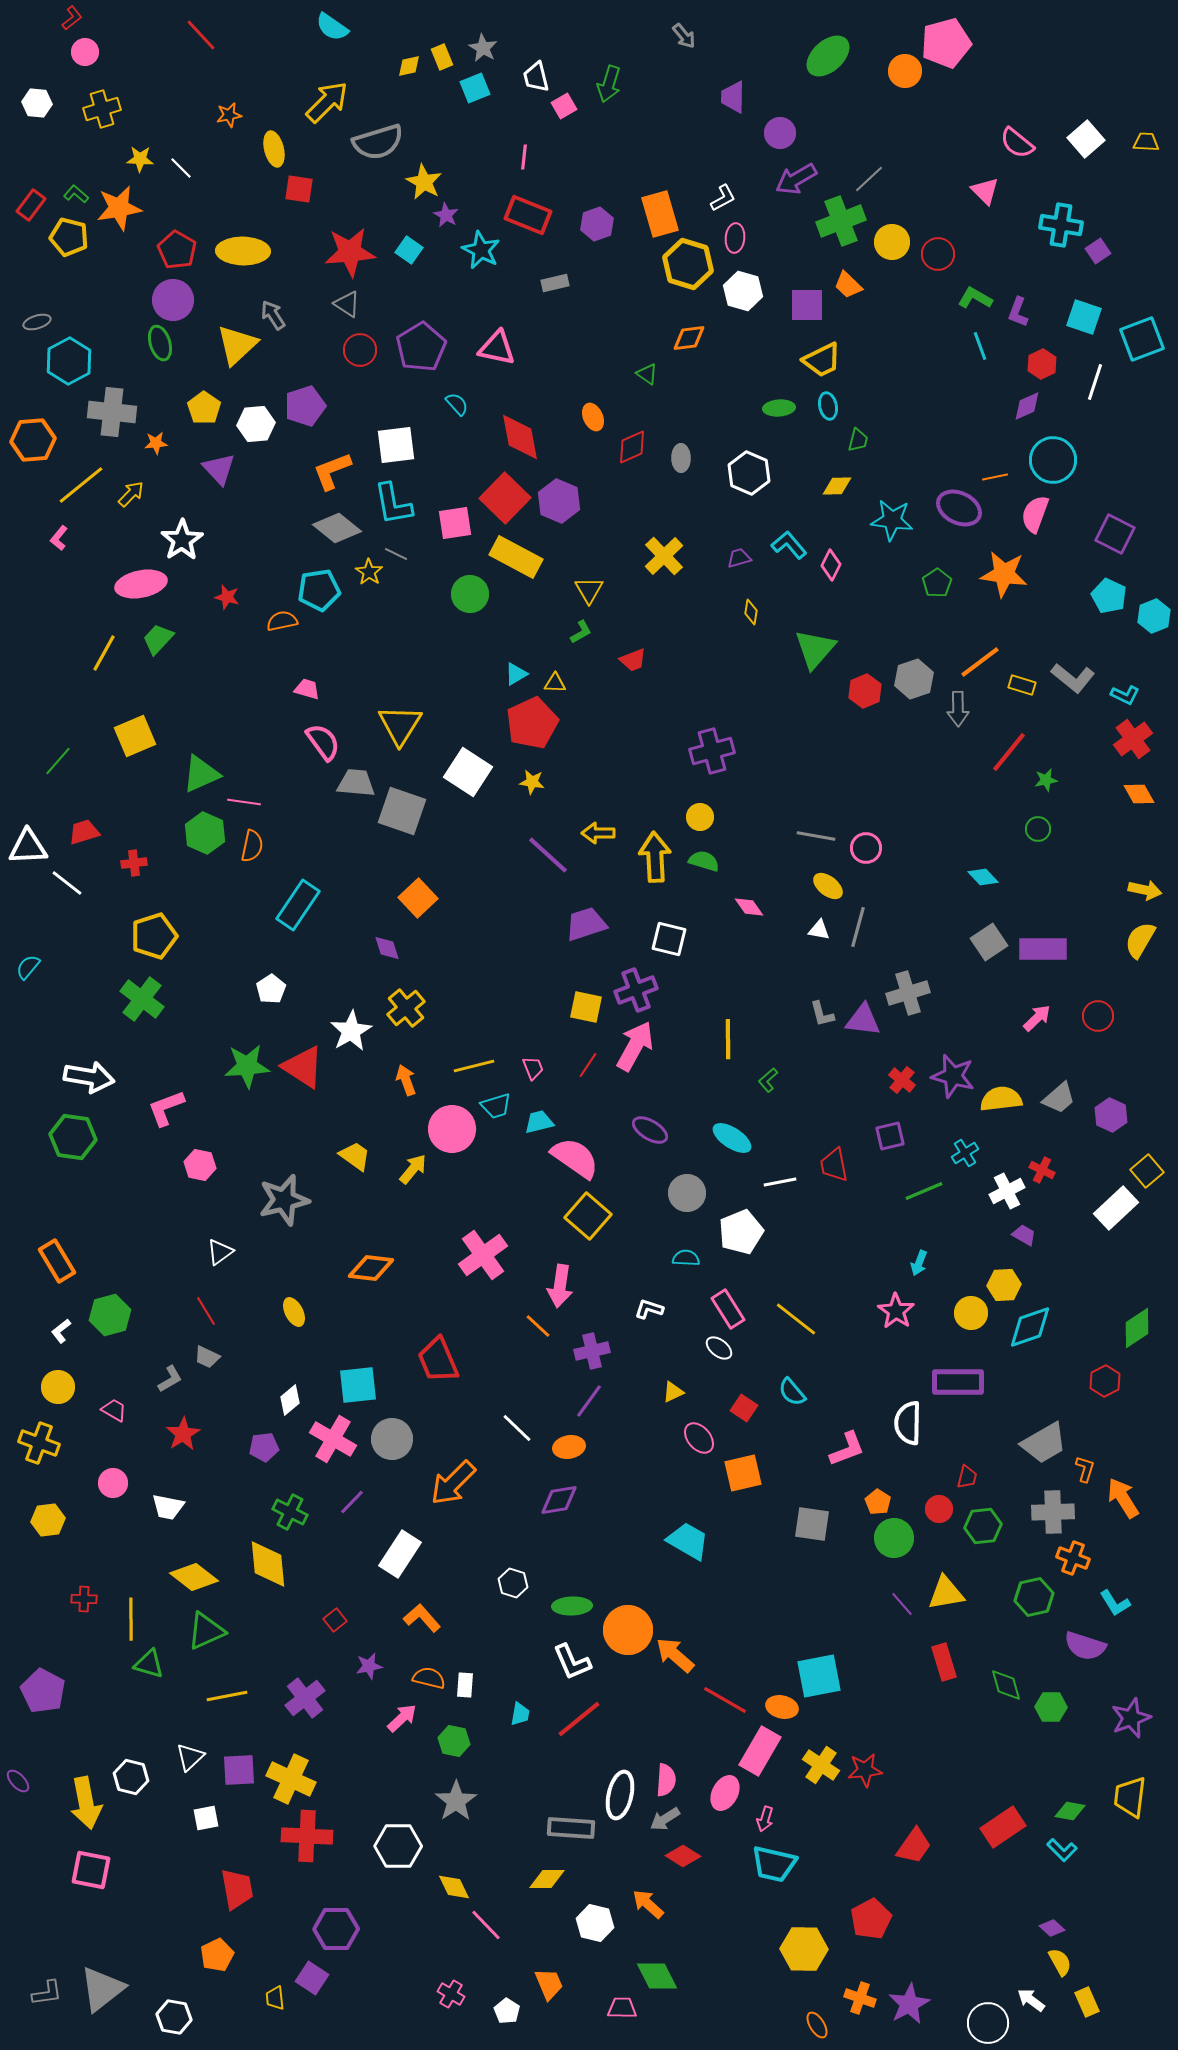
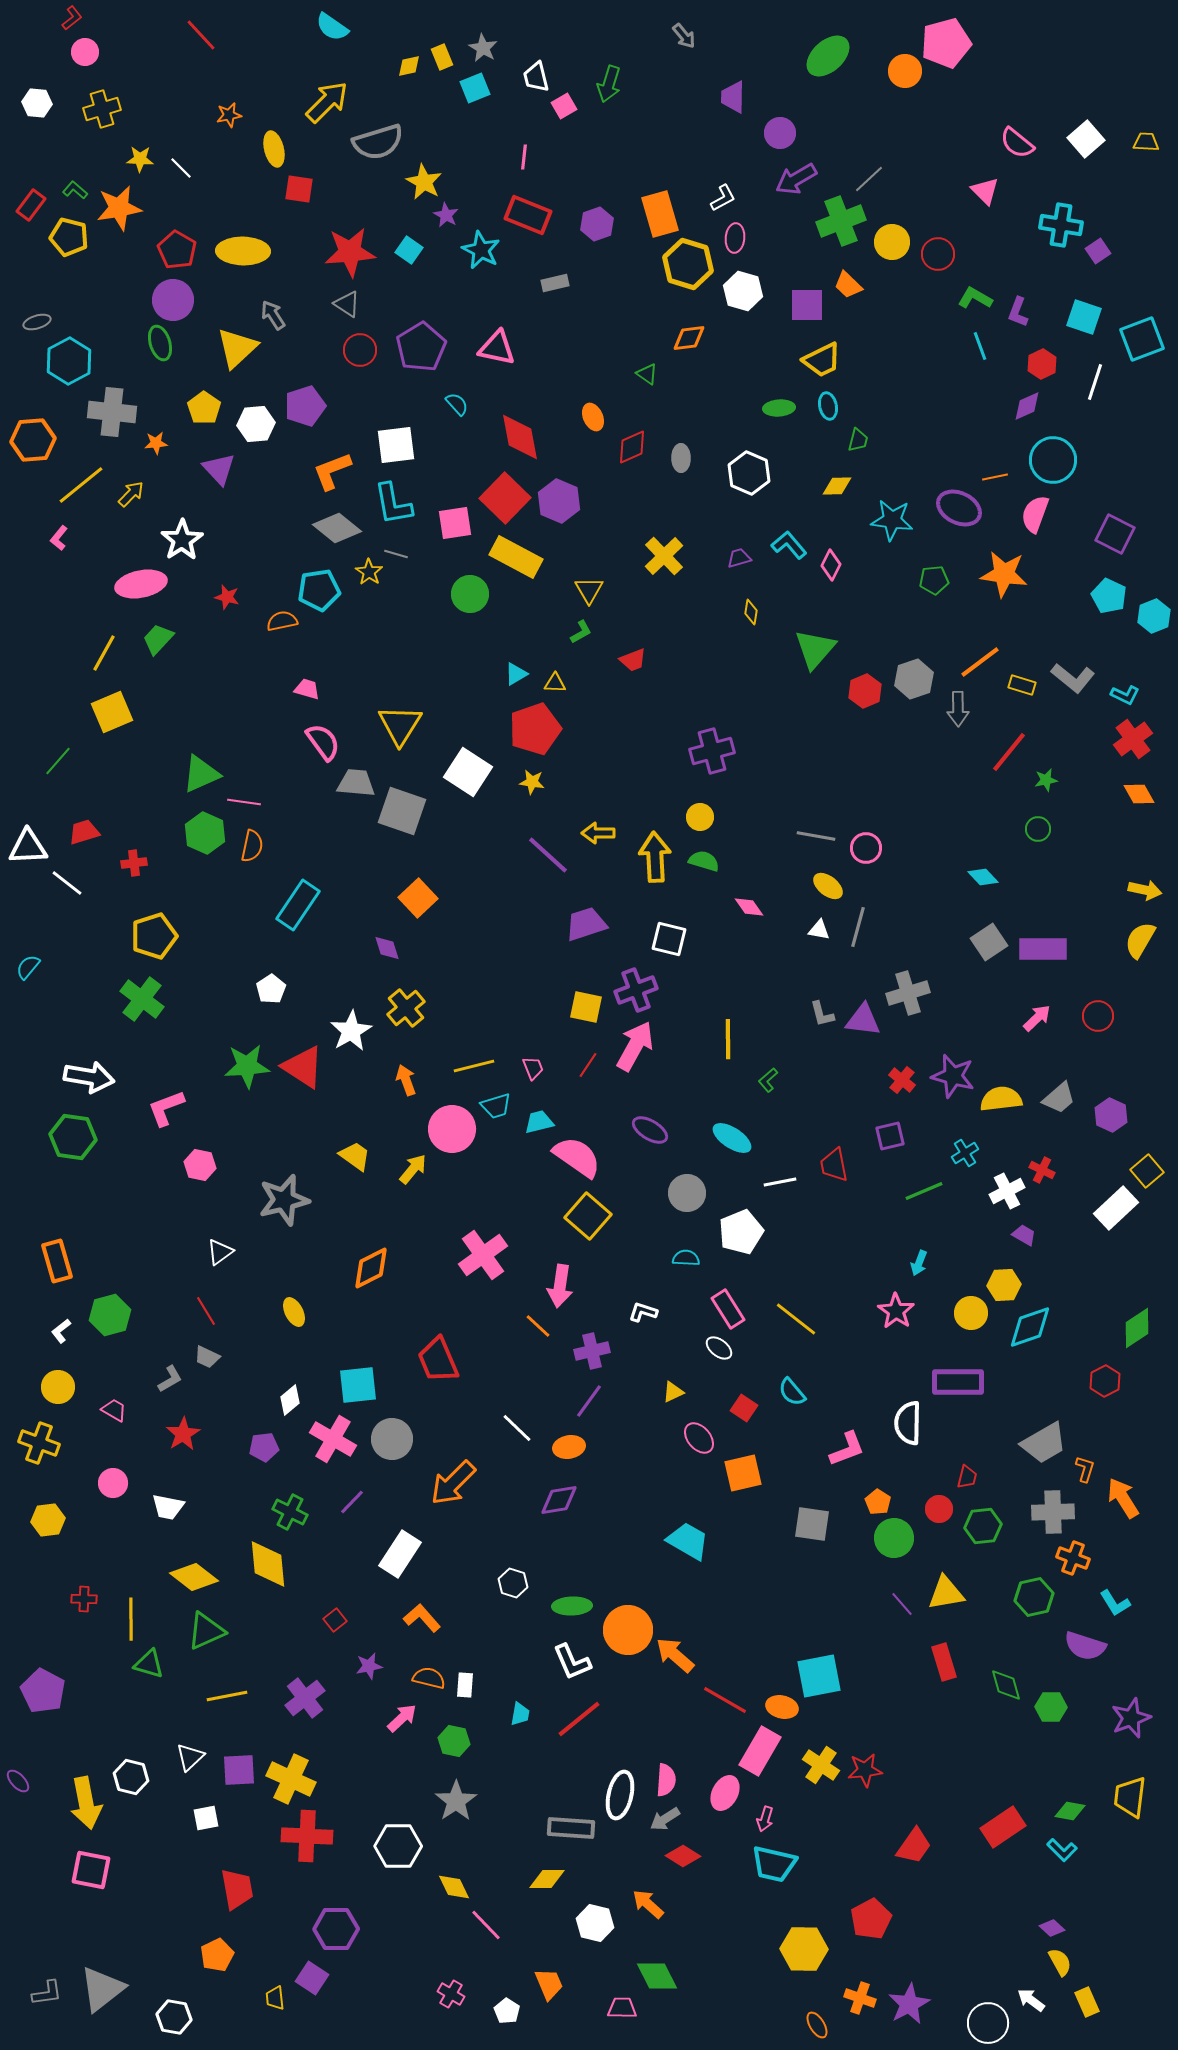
green L-shape at (76, 194): moved 1 px left, 4 px up
yellow triangle at (237, 345): moved 3 px down
gray line at (396, 554): rotated 10 degrees counterclockwise
green pentagon at (937, 583): moved 3 px left, 3 px up; rotated 28 degrees clockwise
red pentagon at (532, 723): moved 3 px right, 6 px down; rotated 6 degrees clockwise
yellow square at (135, 736): moved 23 px left, 24 px up
pink semicircle at (575, 1158): moved 2 px right, 1 px up
orange rectangle at (57, 1261): rotated 15 degrees clockwise
orange diamond at (371, 1268): rotated 33 degrees counterclockwise
white L-shape at (649, 1309): moved 6 px left, 3 px down
